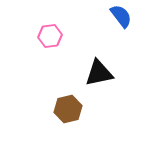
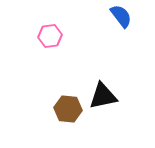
black triangle: moved 4 px right, 23 px down
brown hexagon: rotated 20 degrees clockwise
